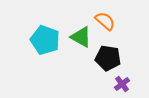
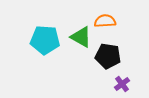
orange semicircle: rotated 45 degrees counterclockwise
cyan pentagon: rotated 16 degrees counterclockwise
black pentagon: moved 2 px up
